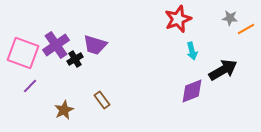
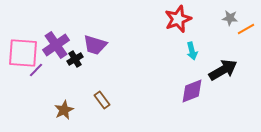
pink square: rotated 16 degrees counterclockwise
purple line: moved 6 px right, 16 px up
